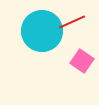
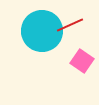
red line: moved 2 px left, 3 px down
